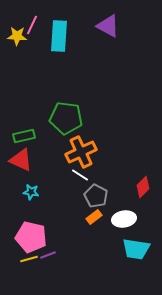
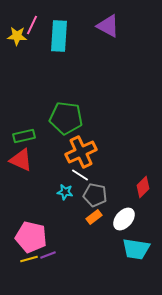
cyan star: moved 34 px right
gray pentagon: moved 1 px left, 1 px up; rotated 15 degrees counterclockwise
white ellipse: rotated 40 degrees counterclockwise
